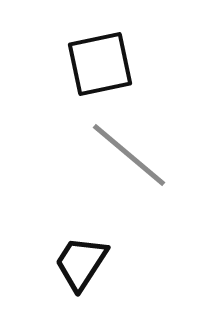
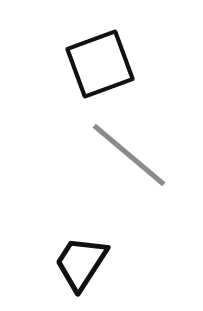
black square: rotated 8 degrees counterclockwise
